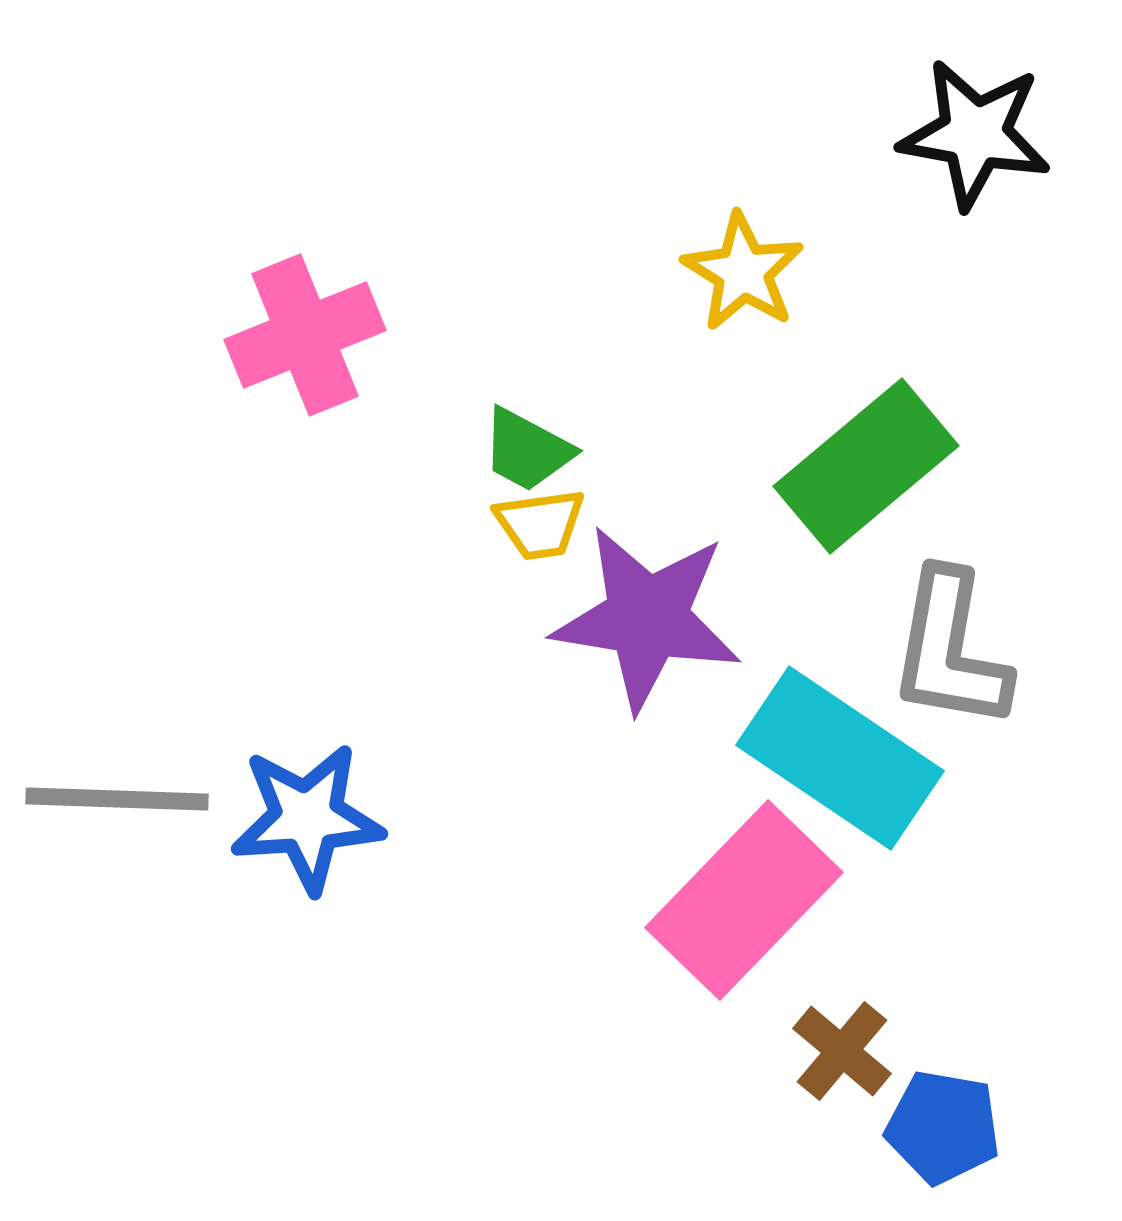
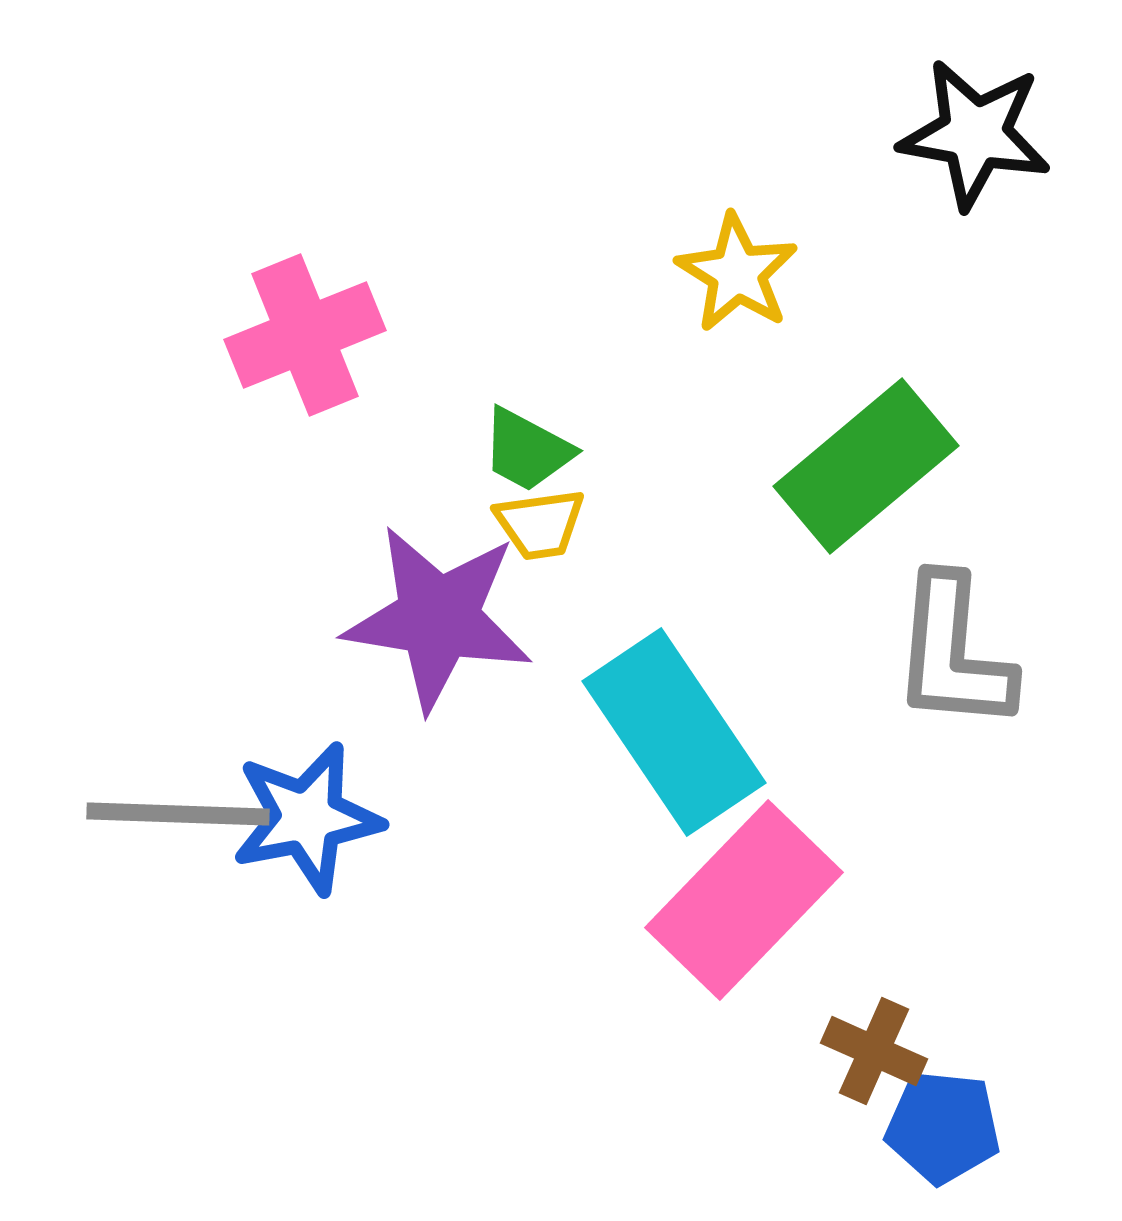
yellow star: moved 6 px left, 1 px down
purple star: moved 209 px left
gray L-shape: moved 3 px right, 3 px down; rotated 5 degrees counterclockwise
cyan rectangle: moved 166 px left, 26 px up; rotated 22 degrees clockwise
gray line: moved 61 px right, 15 px down
blue star: rotated 7 degrees counterclockwise
brown cross: moved 32 px right; rotated 16 degrees counterclockwise
blue pentagon: rotated 4 degrees counterclockwise
